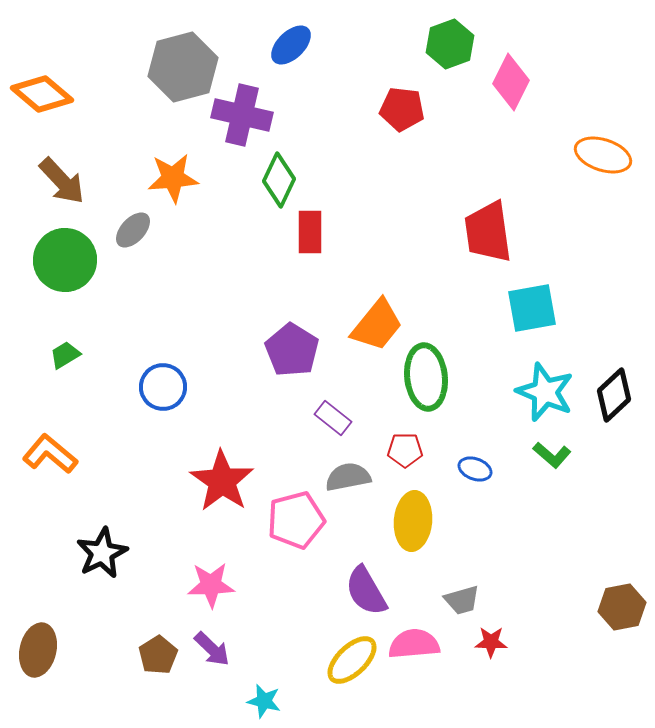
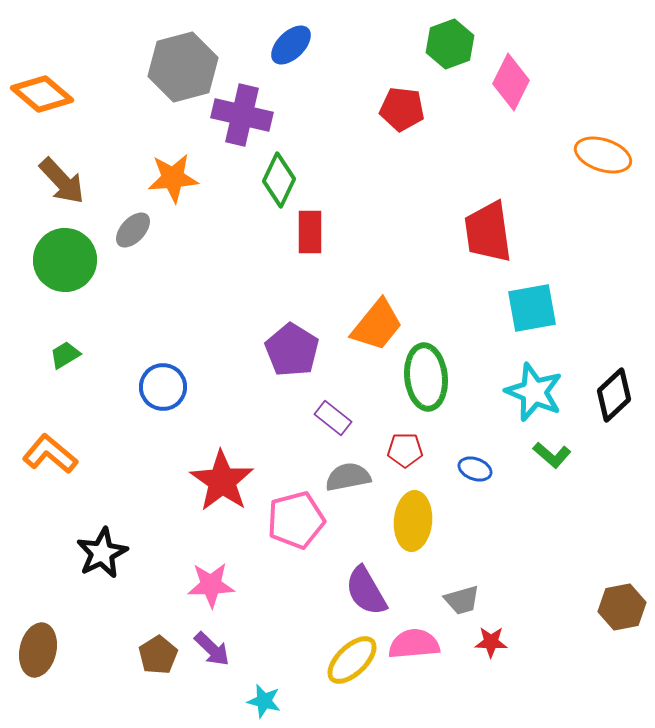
cyan star at (545, 392): moved 11 px left
